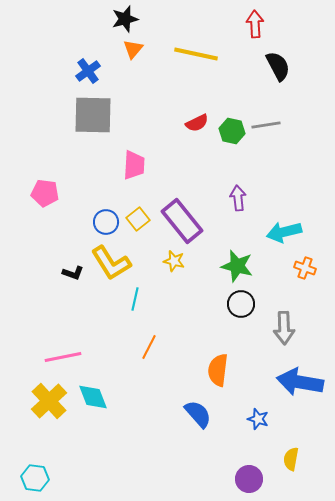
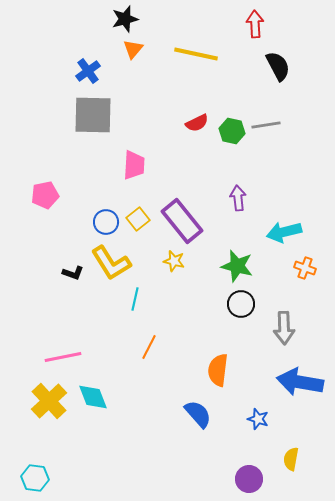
pink pentagon: moved 2 px down; rotated 20 degrees counterclockwise
